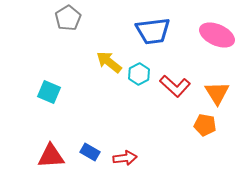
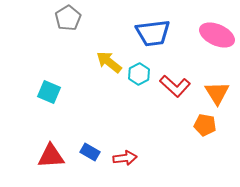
blue trapezoid: moved 2 px down
